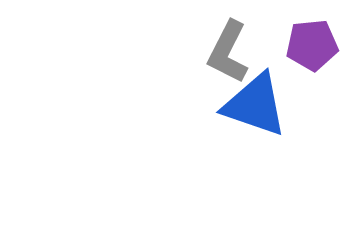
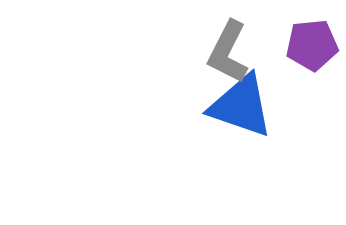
blue triangle: moved 14 px left, 1 px down
